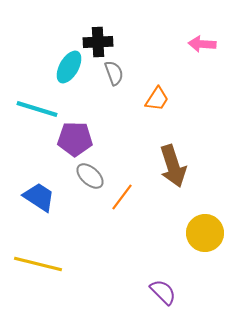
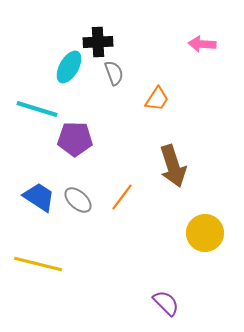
gray ellipse: moved 12 px left, 24 px down
purple semicircle: moved 3 px right, 11 px down
